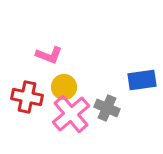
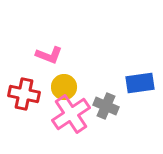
blue rectangle: moved 2 px left, 3 px down
red cross: moved 3 px left, 3 px up
gray cross: moved 1 px left, 2 px up
pink cross: rotated 6 degrees clockwise
